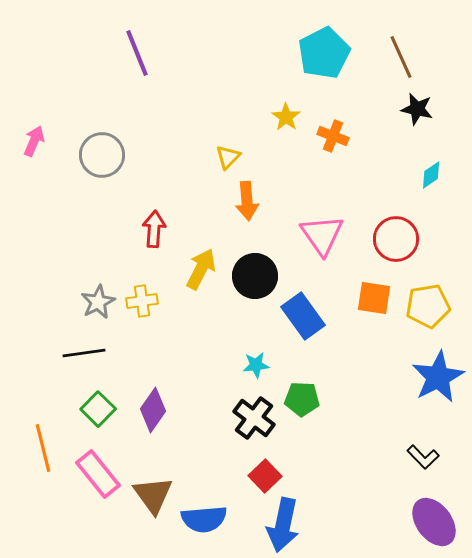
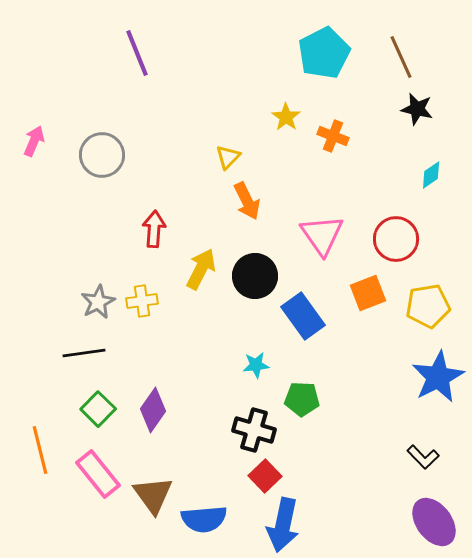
orange arrow: rotated 21 degrees counterclockwise
orange square: moved 6 px left, 5 px up; rotated 30 degrees counterclockwise
black cross: moved 12 px down; rotated 21 degrees counterclockwise
orange line: moved 3 px left, 2 px down
